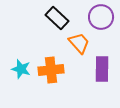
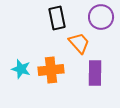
black rectangle: rotated 35 degrees clockwise
purple rectangle: moved 7 px left, 4 px down
